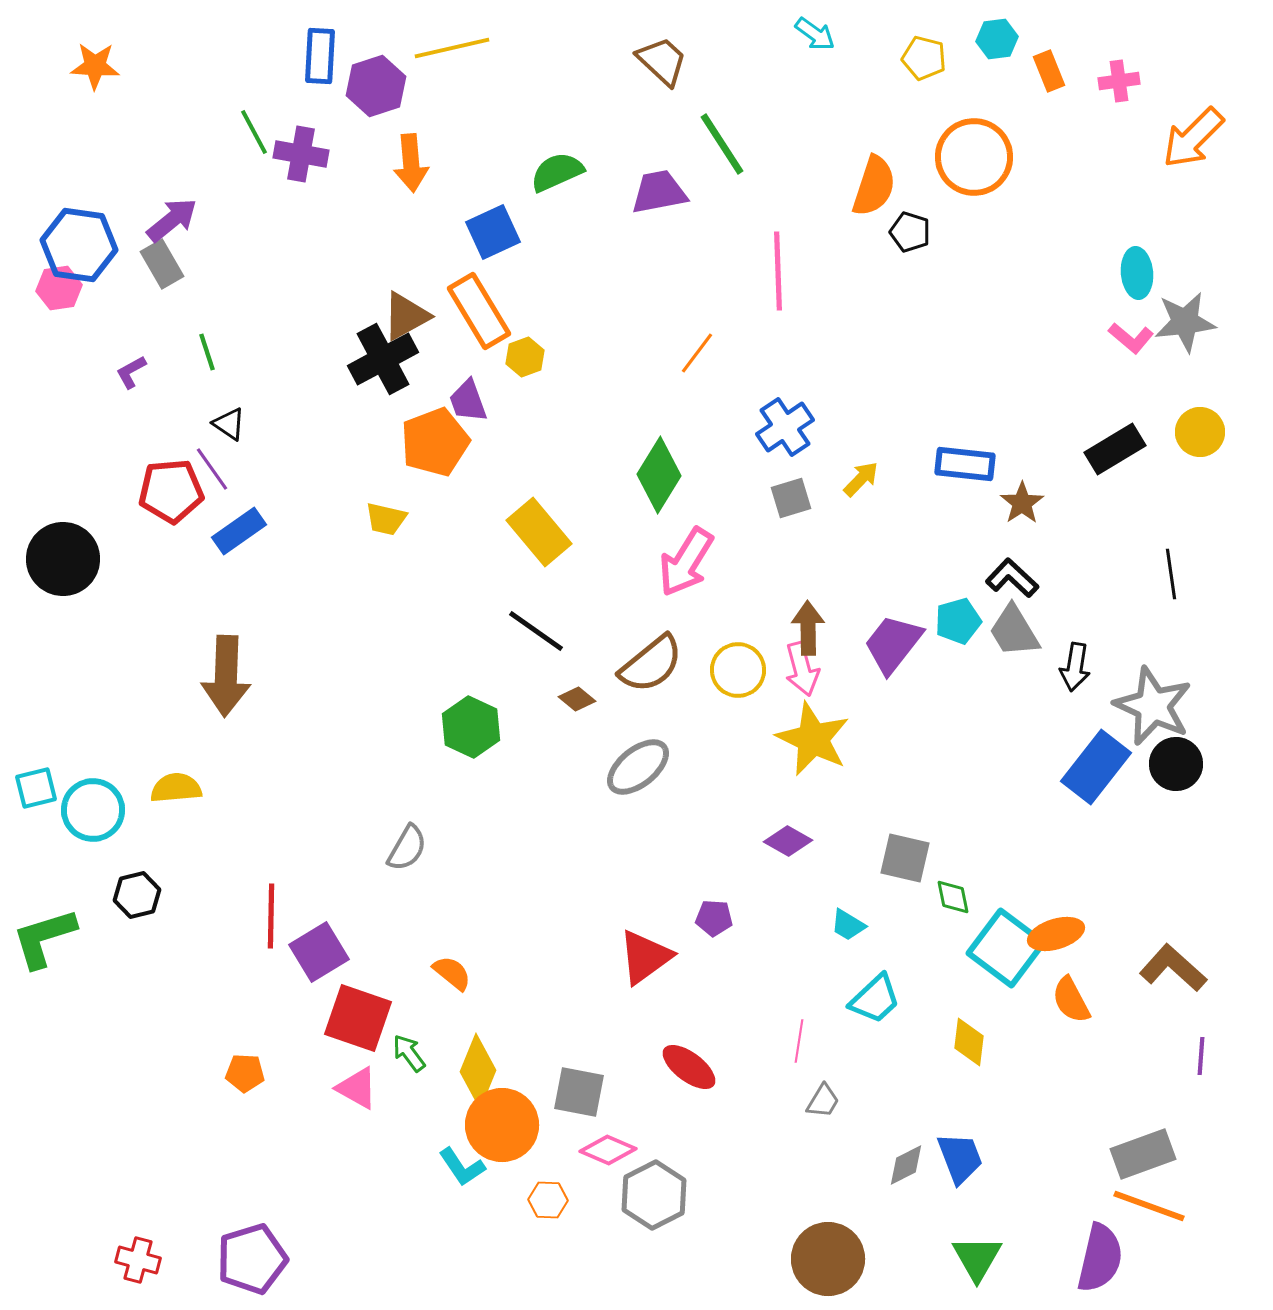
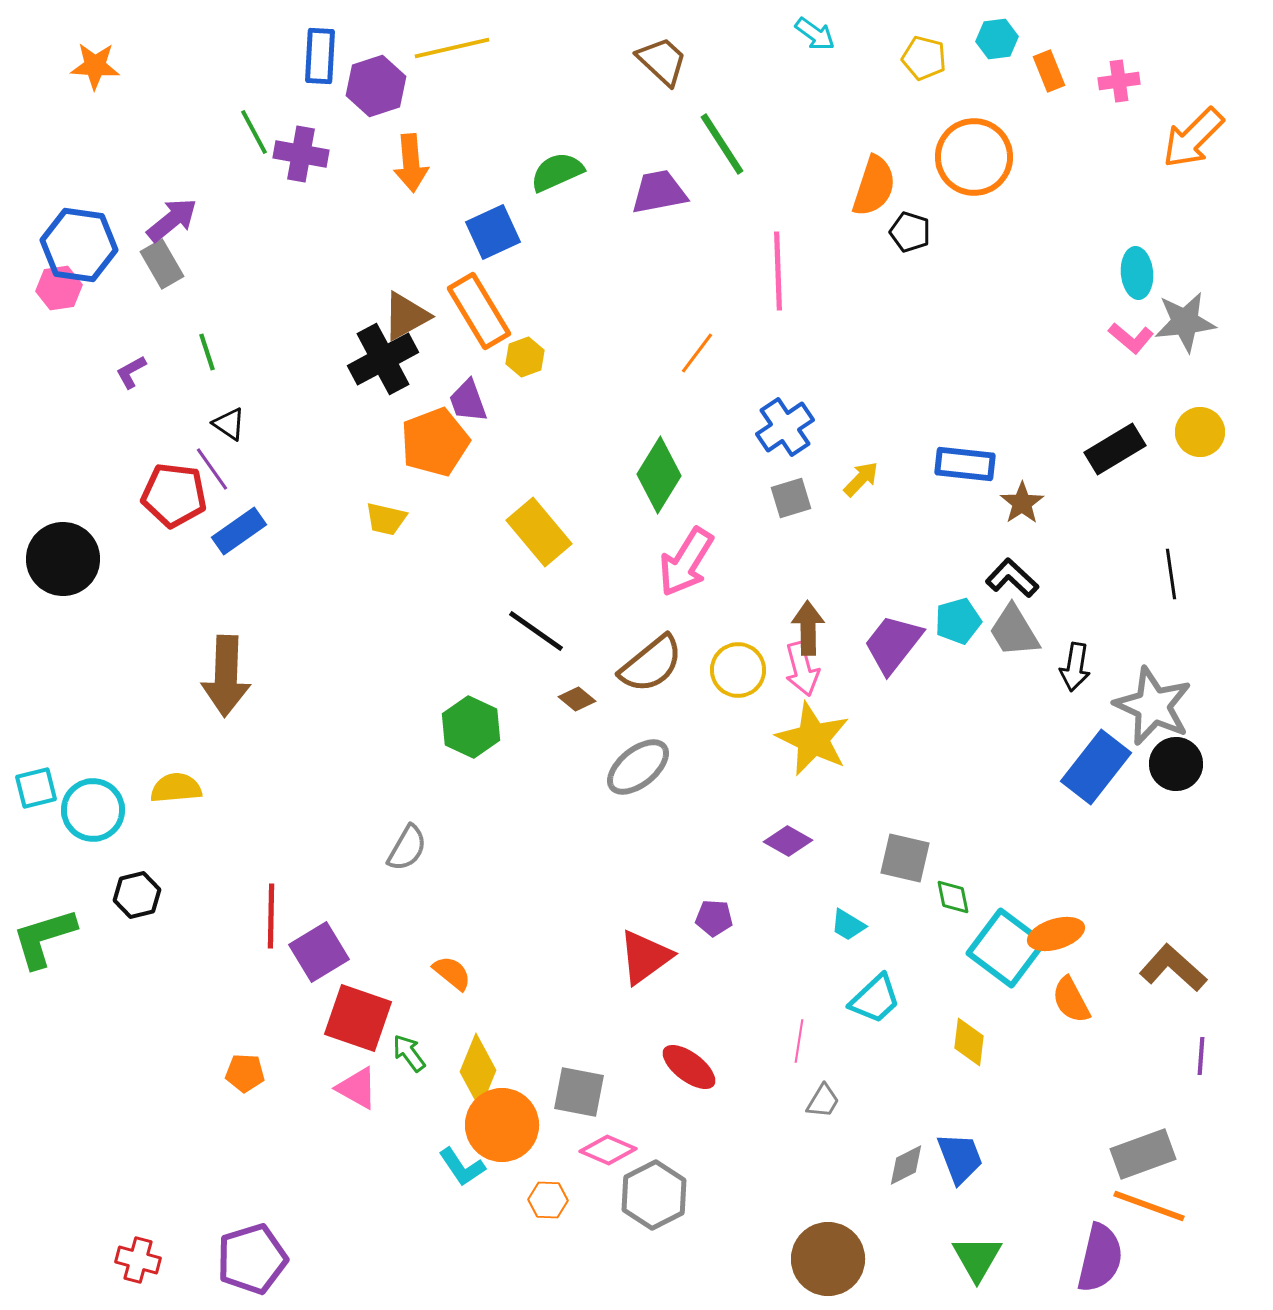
red pentagon at (171, 491): moved 3 px right, 4 px down; rotated 12 degrees clockwise
